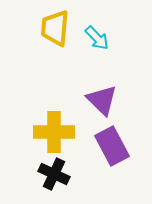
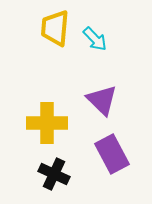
cyan arrow: moved 2 px left, 1 px down
yellow cross: moved 7 px left, 9 px up
purple rectangle: moved 8 px down
